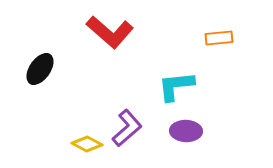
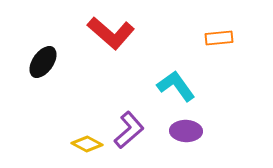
red L-shape: moved 1 px right, 1 px down
black ellipse: moved 3 px right, 7 px up
cyan L-shape: rotated 60 degrees clockwise
purple L-shape: moved 2 px right, 2 px down
